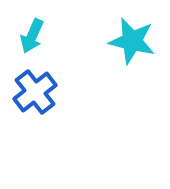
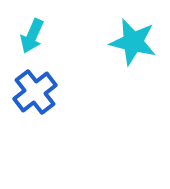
cyan star: moved 1 px right, 1 px down
